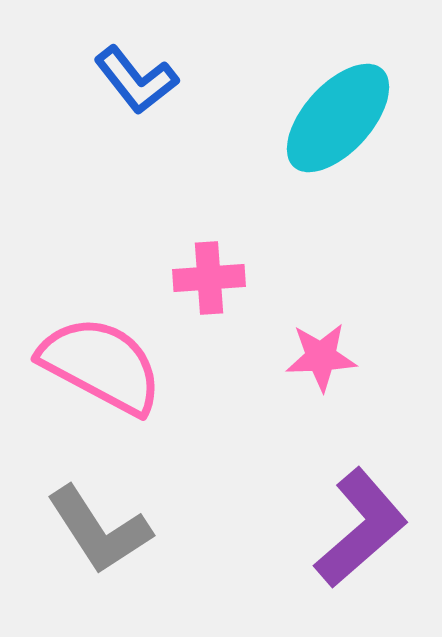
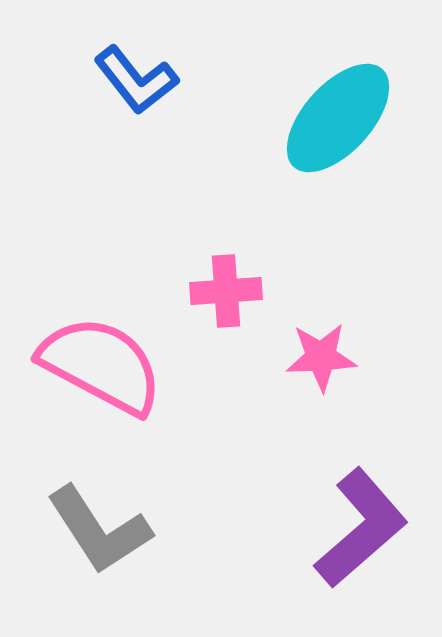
pink cross: moved 17 px right, 13 px down
